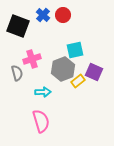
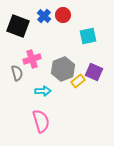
blue cross: moved 1 px right, 1 px down
cyan square: moved 13 px right, 14 px up
cyan arrow: moved 1 px up
